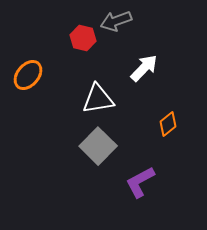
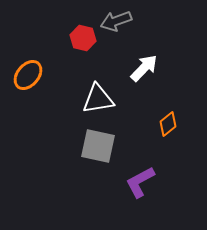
gray square: rotated 33 degrees counterclockwise
